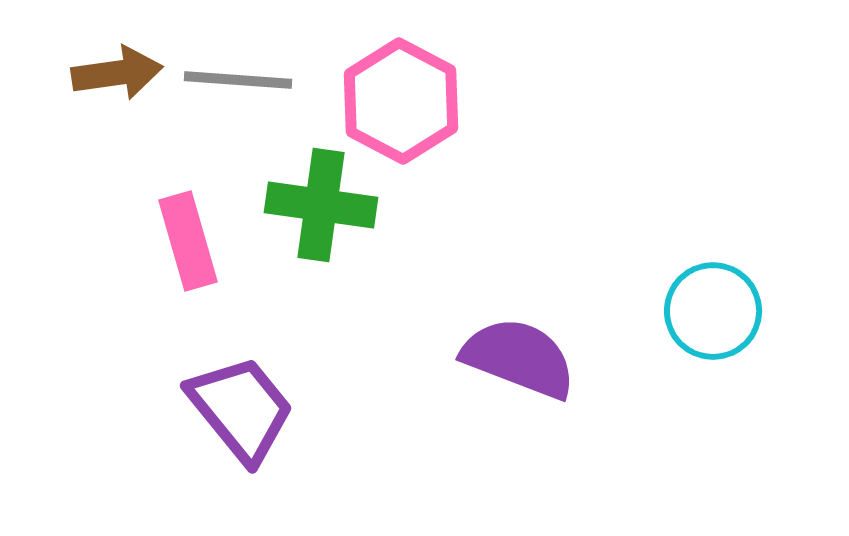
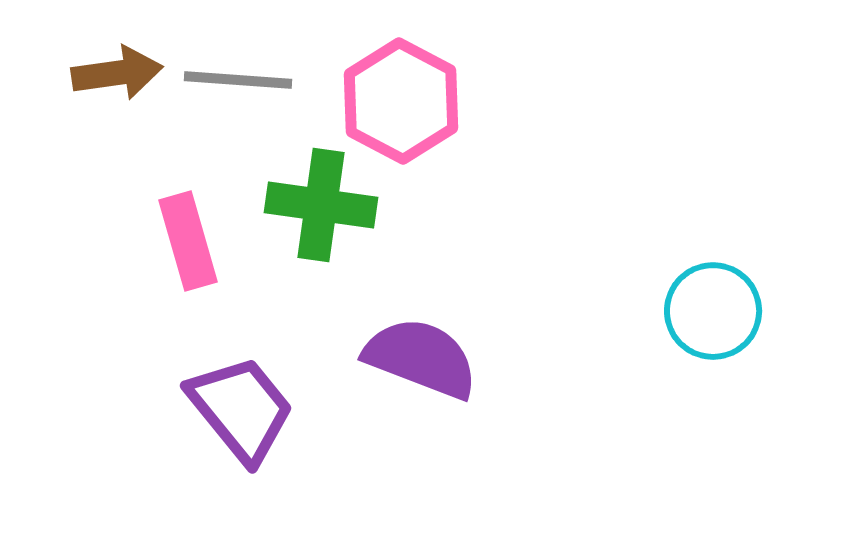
purple semicircle: moved 98 px left
